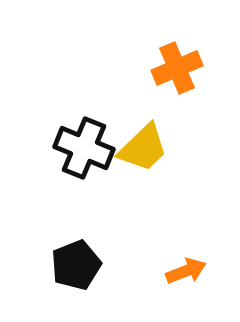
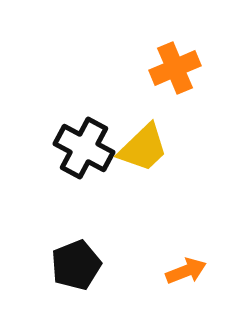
orange cross: moved 2 px left
black cross: rotated 6 degrees clockwise
